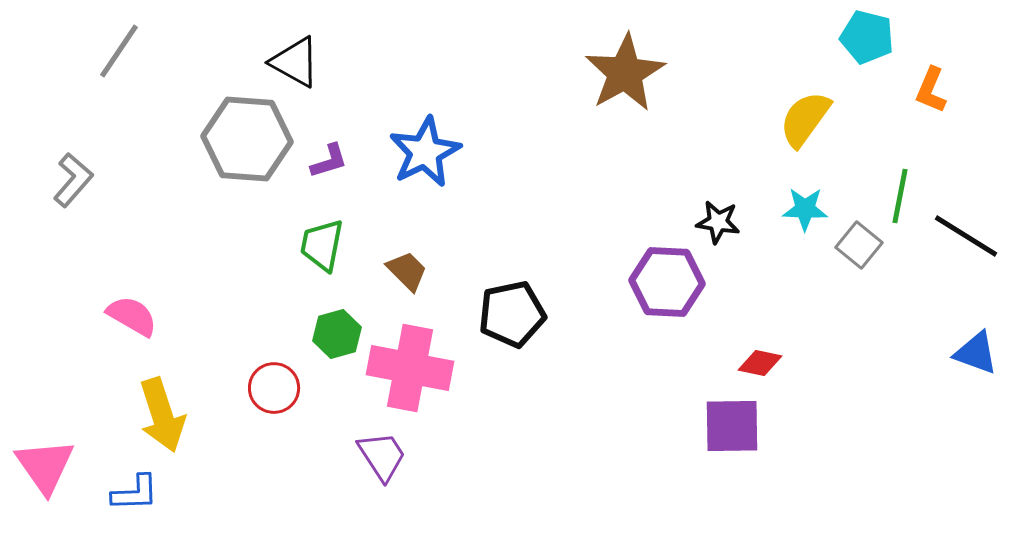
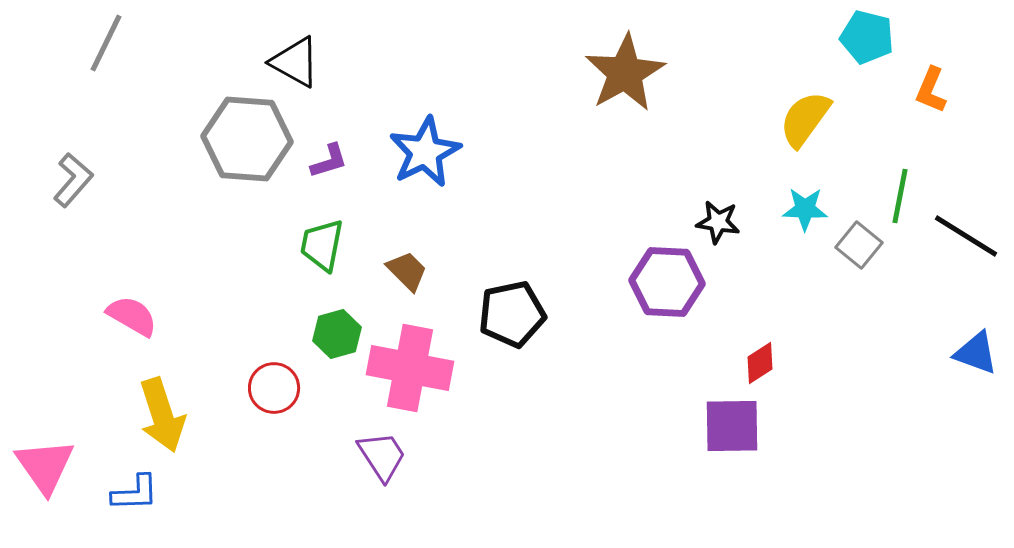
gray line: moved 13 px left, 8 px up; rotated 8 degrees counterclockwise
red diamond: rotated 45 degrees counterclockwise
